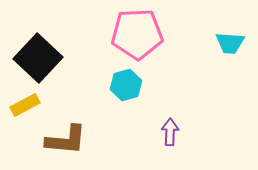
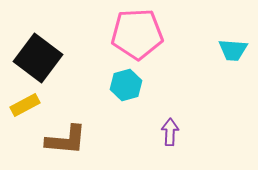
cyan trapezoid: moved 3 px right, 7 px down
black square: rotated 6 degrees counterclockwise
